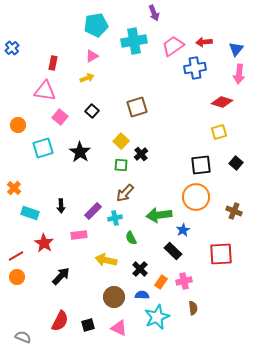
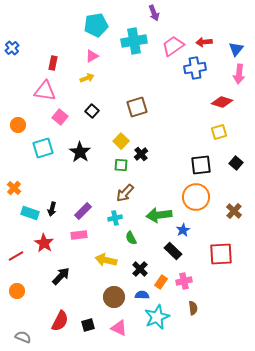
black arrow at (61, 206): moved 9 px left, 3 px down; rotated 16 degrees clockwise
purple rectangle at (93, 211): moved 10 px left
brown cross at (234, 211): rotated 21 degrees clockwise
orange circle at (17, 277): moved 14 px down
